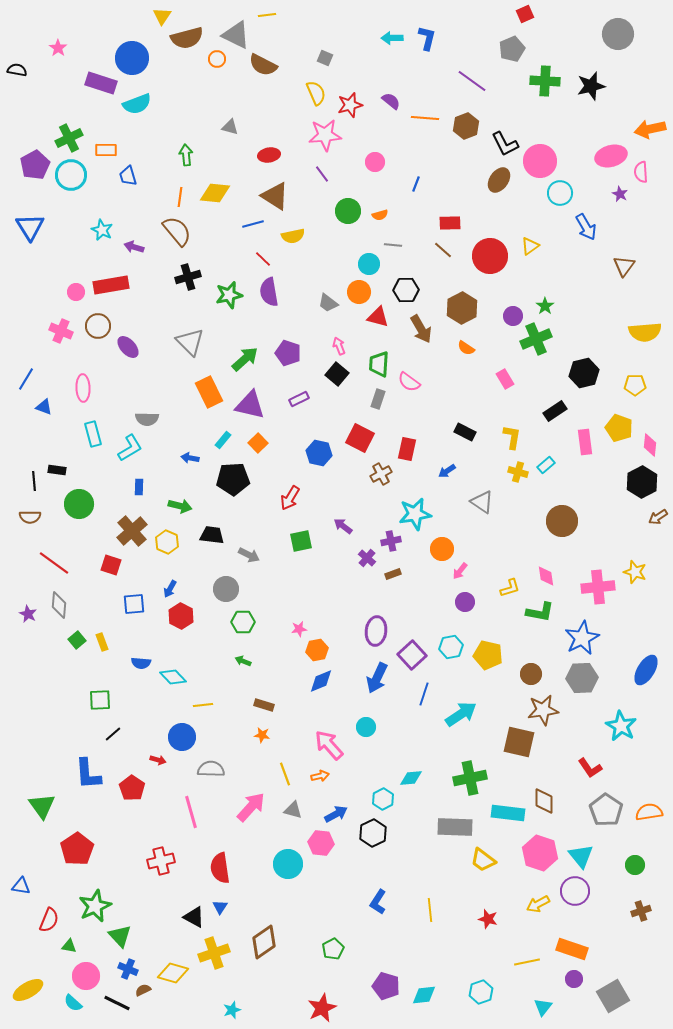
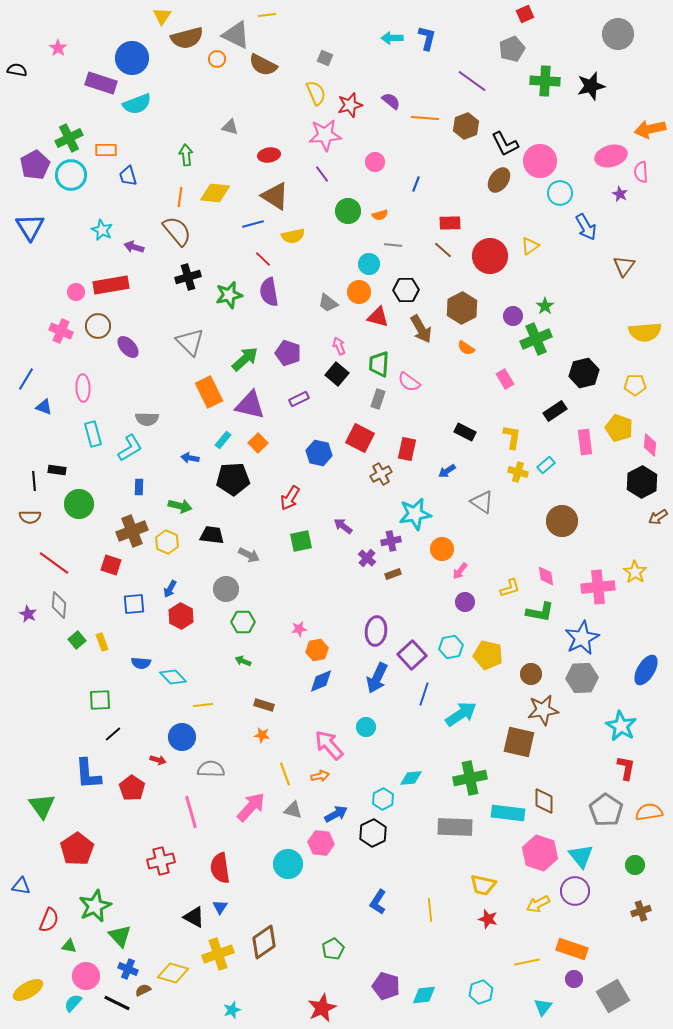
brown cross at (132, 531): rotated 20 degrees clockwise
yellow star at (635, 572): rotated 15 degrees clockwise
red L-shape at (590, 768): moved 36 px right; rotated 135 degrees counterclockwise
yellow trapezoid at (483, 860): moved 25 px down; rotated 24 degrees counterclockwise
yellow cross at (214, 953): moved 4 px right, 1 px down
cyan semicircle at (73, 1003): rotated 90 degrees clockwise
